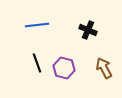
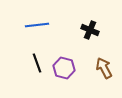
black cross: moved 2 px right
